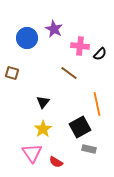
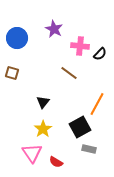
blue circle: moved 10 px left
orange line: rotated 40 degrees clockwise
